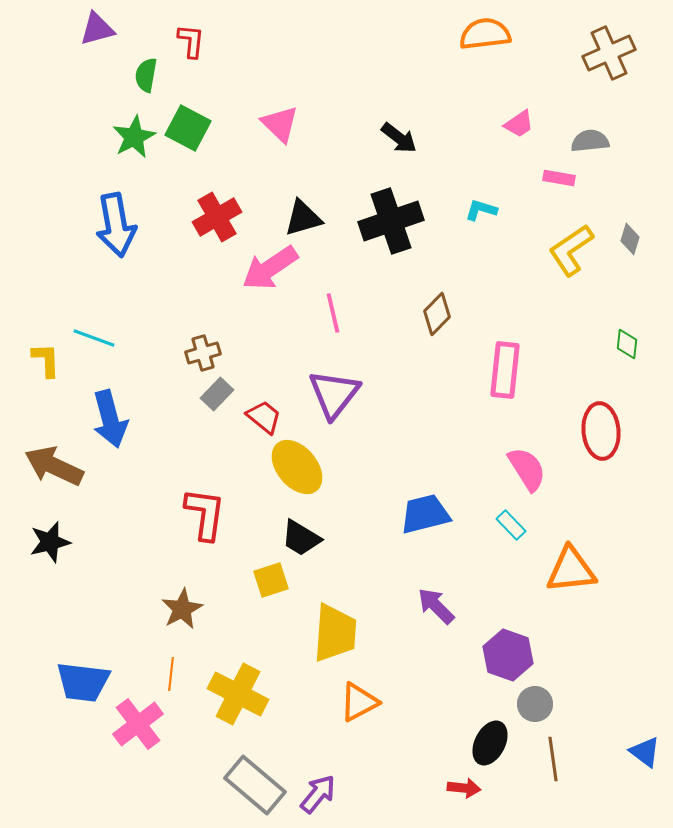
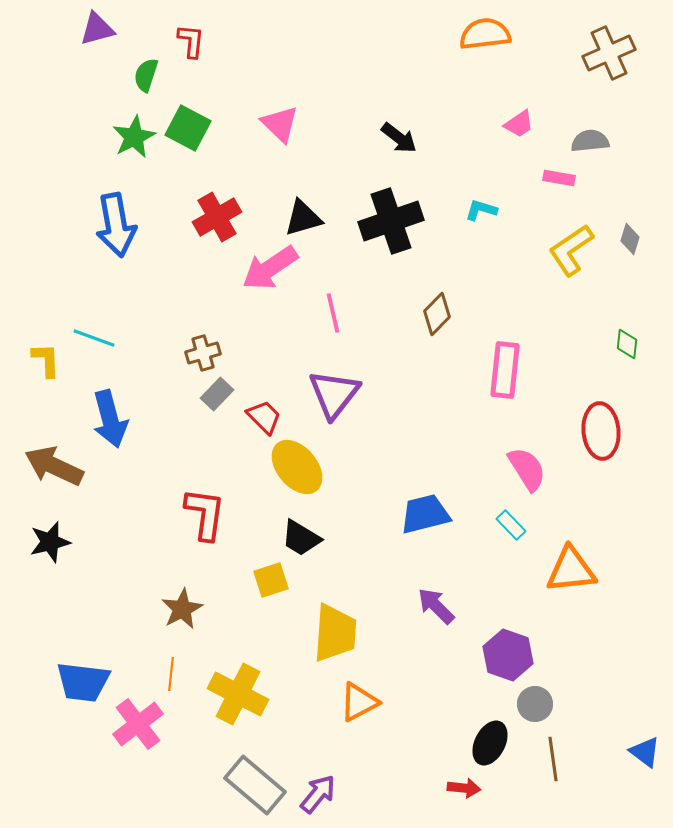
green semicircle at (146, 75): rotated 8 degrees clockwise
red trapezoid at (264, 417): rotated 6 degrees clockwise
